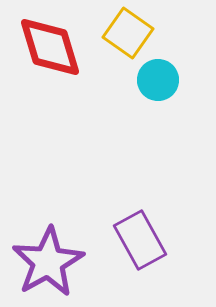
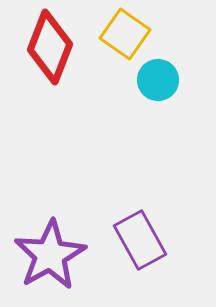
yellow square: moved 3 px left, 1 px down
red diamond: rotated 38 degrees clockwise
purple star: moved 2 px right, 7 px up
